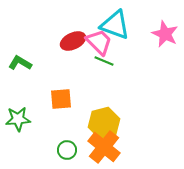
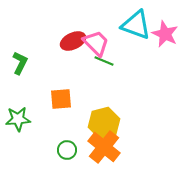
cyan triangle: moved 21 px right
pink trapezoid: moved 3 px left, 1 px down
green L-shape: rotated 85 degrees clockwise
